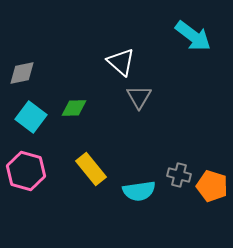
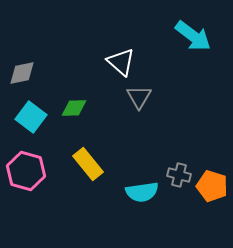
yellow rectangle: moved 3 px left, 5 px up
cyan semicircle: moved 3 px right, 1 px down
